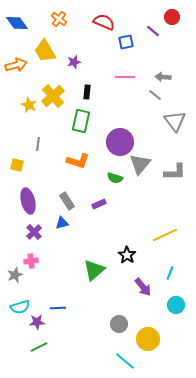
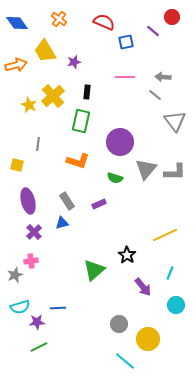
gray triangle at (140, 164): moved 6 px right, 5 px down
